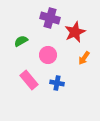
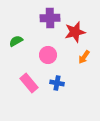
purple cross: rotated 18 degrees counterclockwise
red star: rotated 10 degrees clockwise
green semicircle: moved 5 px left
orange arrow: moved 1 px up
pink rectangle: moved 3 px down
